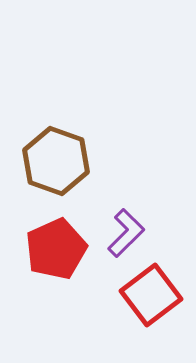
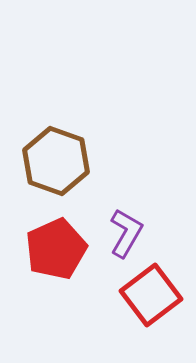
purple L-shape: rotated 15 degrees counterclockwise
